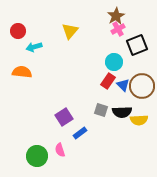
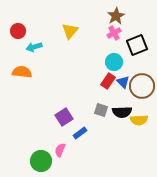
pink cross: moved 4 px left, 4 px down
blue triangle: moved 3 px up
pink semicircle: rotated 40 degrees clockwise
green circle: moved 4 px right, 5 px down
